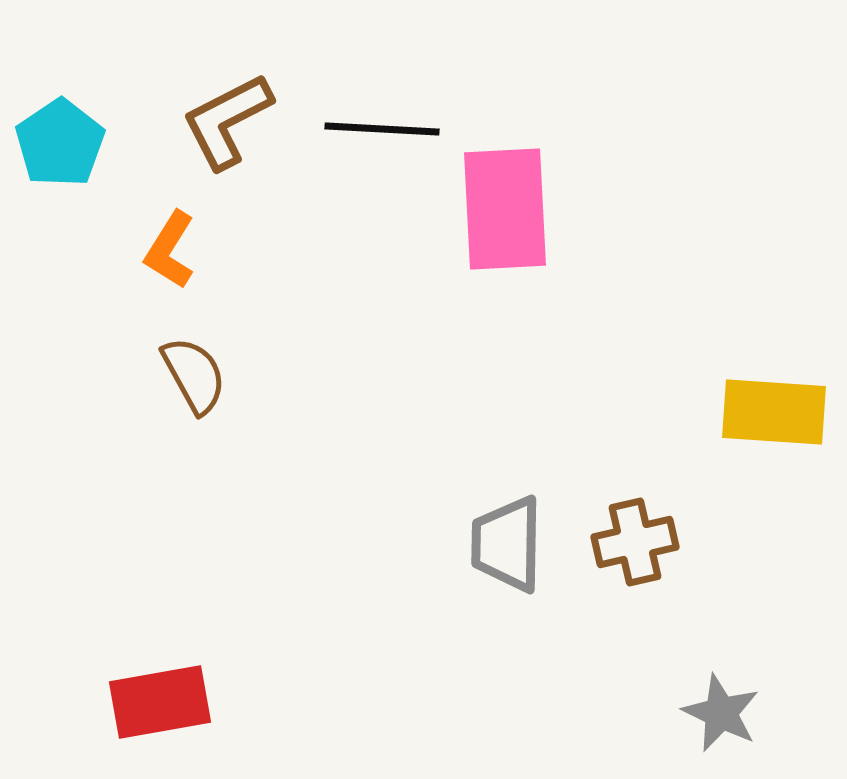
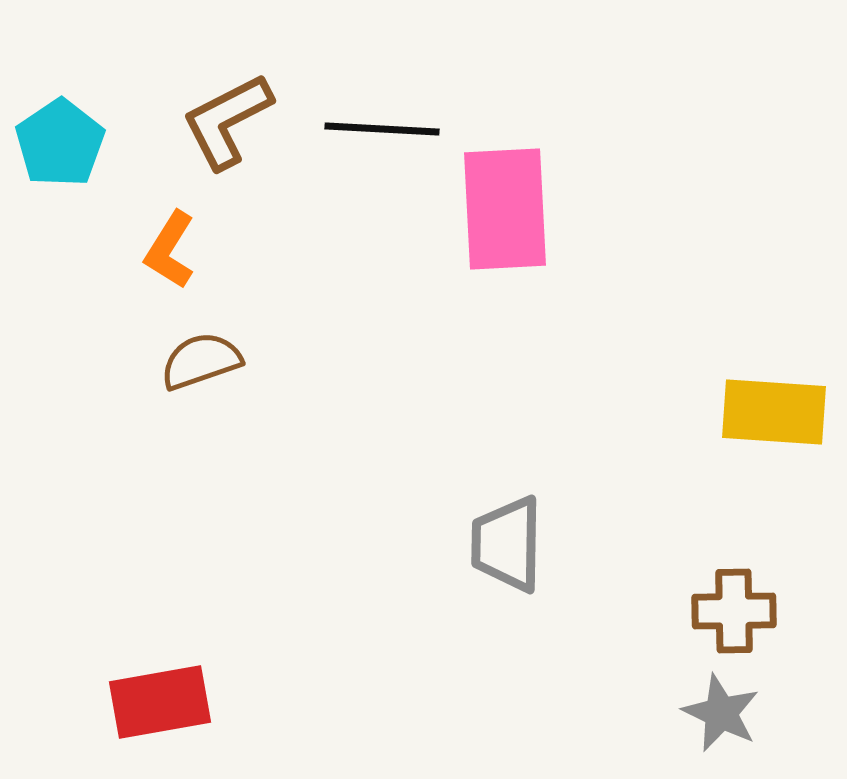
brown semicircle: moved 7 px right, 14 px up; rotated 80 degrees counterclockwise
brown cross: moved 99 px right, 69 px down; rotated 12 degrees clockwise
